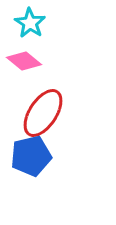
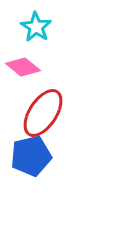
cyan star: moved 6 px right, 4 px down
pink diamond: moved 1 px left, 6 px down
